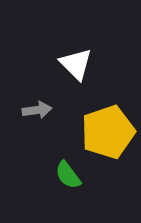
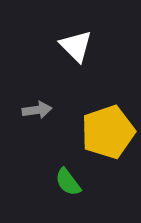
white triangle: moved 18 px up
green semicircle: moved 7 px down
